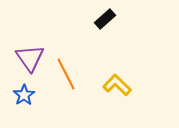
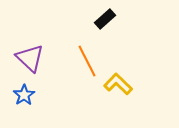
purple triangle: rotated 12 degrees counterclockwise
orange line: moved 21 px right, 13 px up
yellow L-shape: moved 1 px right, 1 px up
